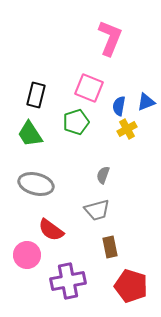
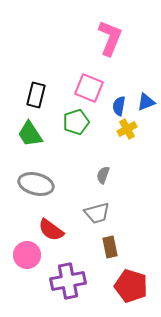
gray trapezoid: moved 3 px down
